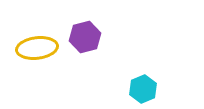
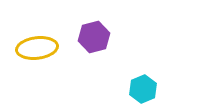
purple hexagon: moved 9 px right
